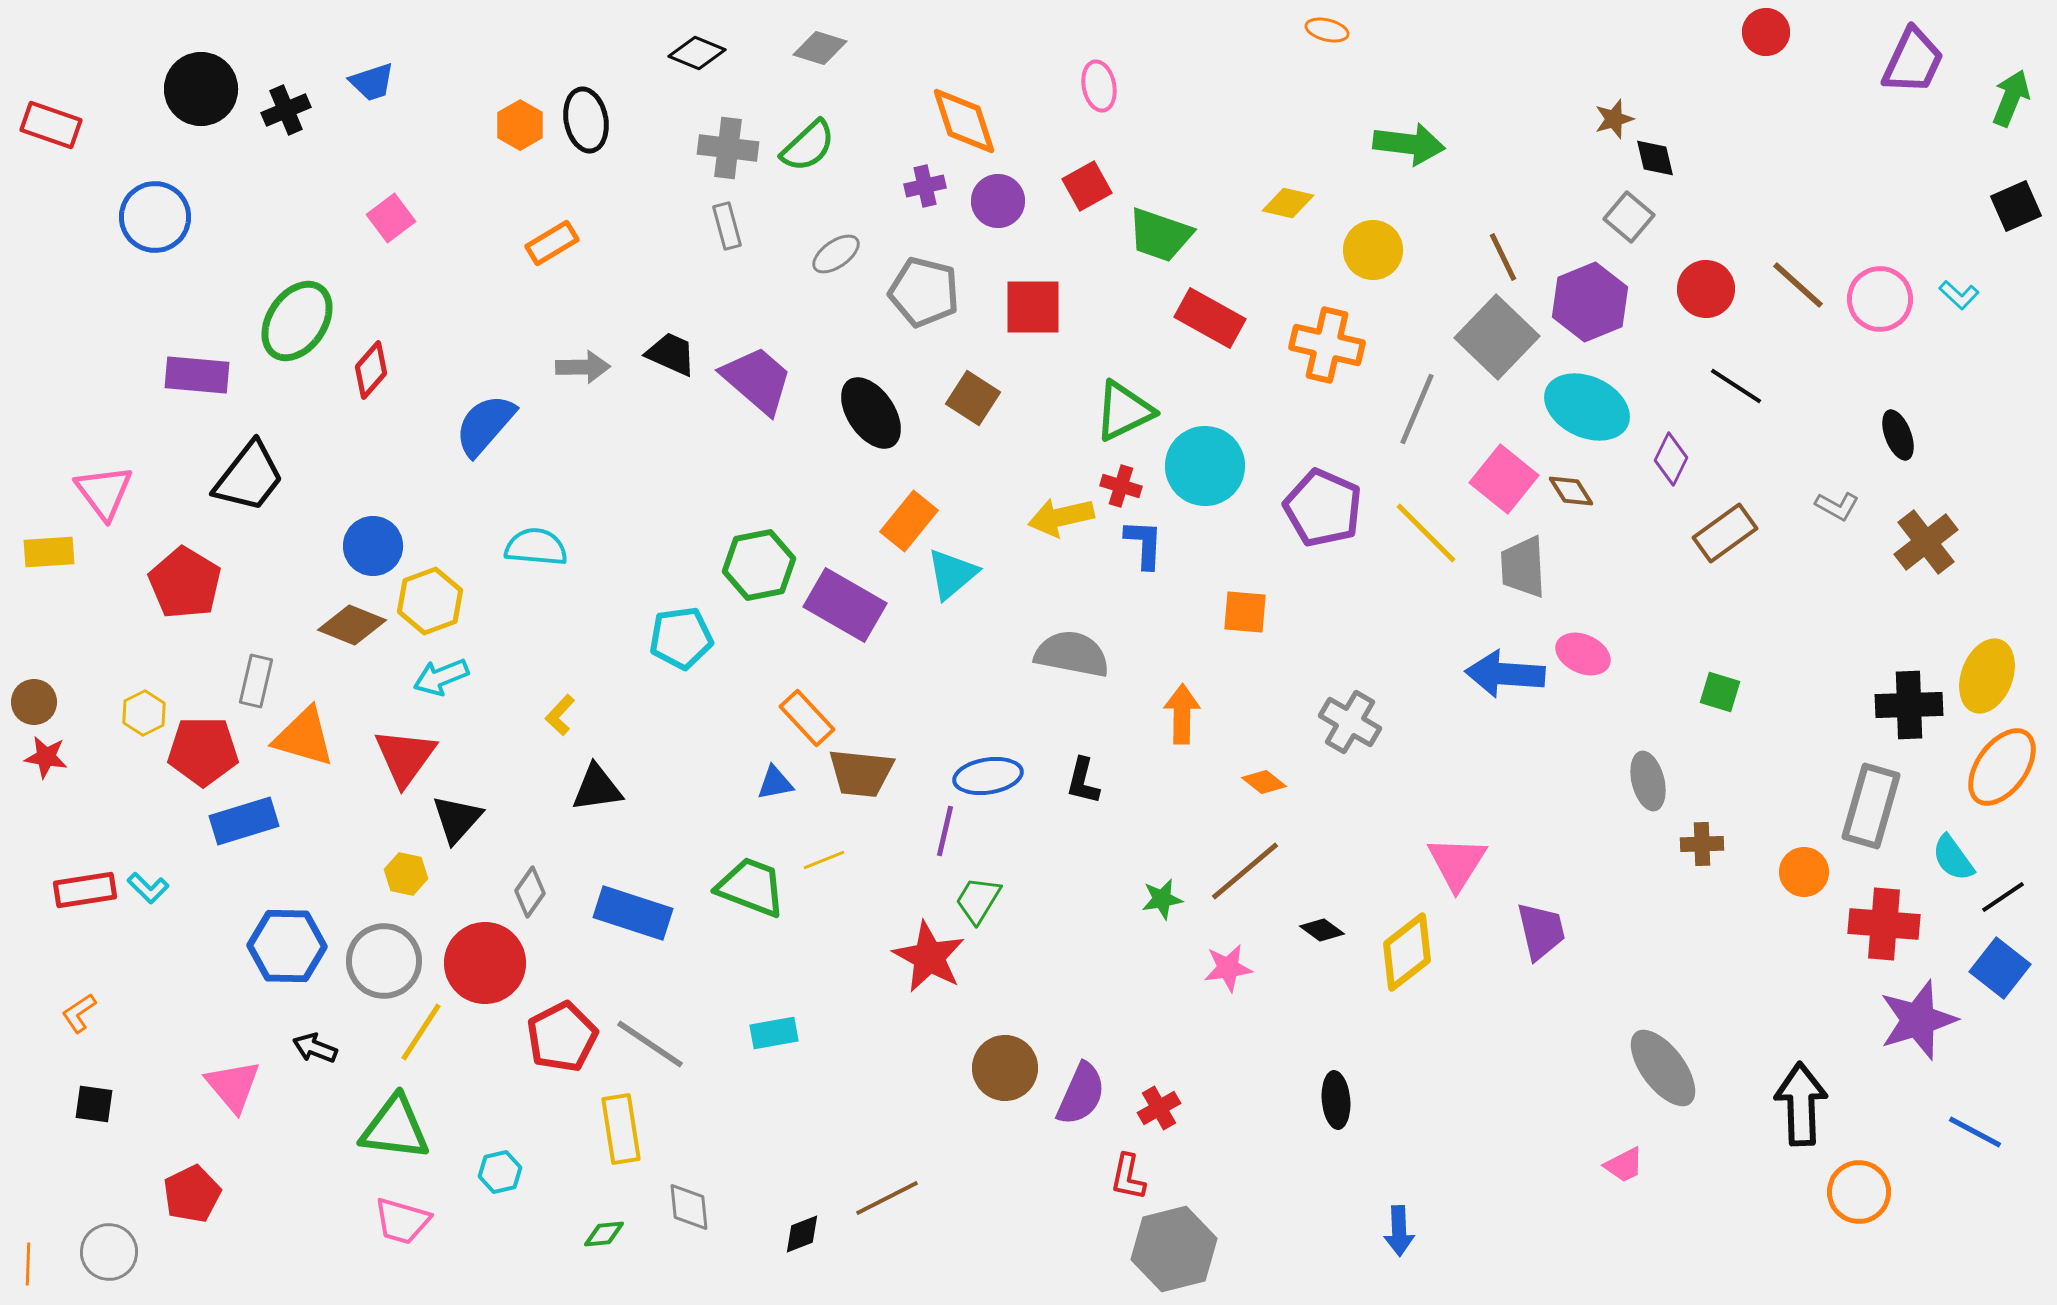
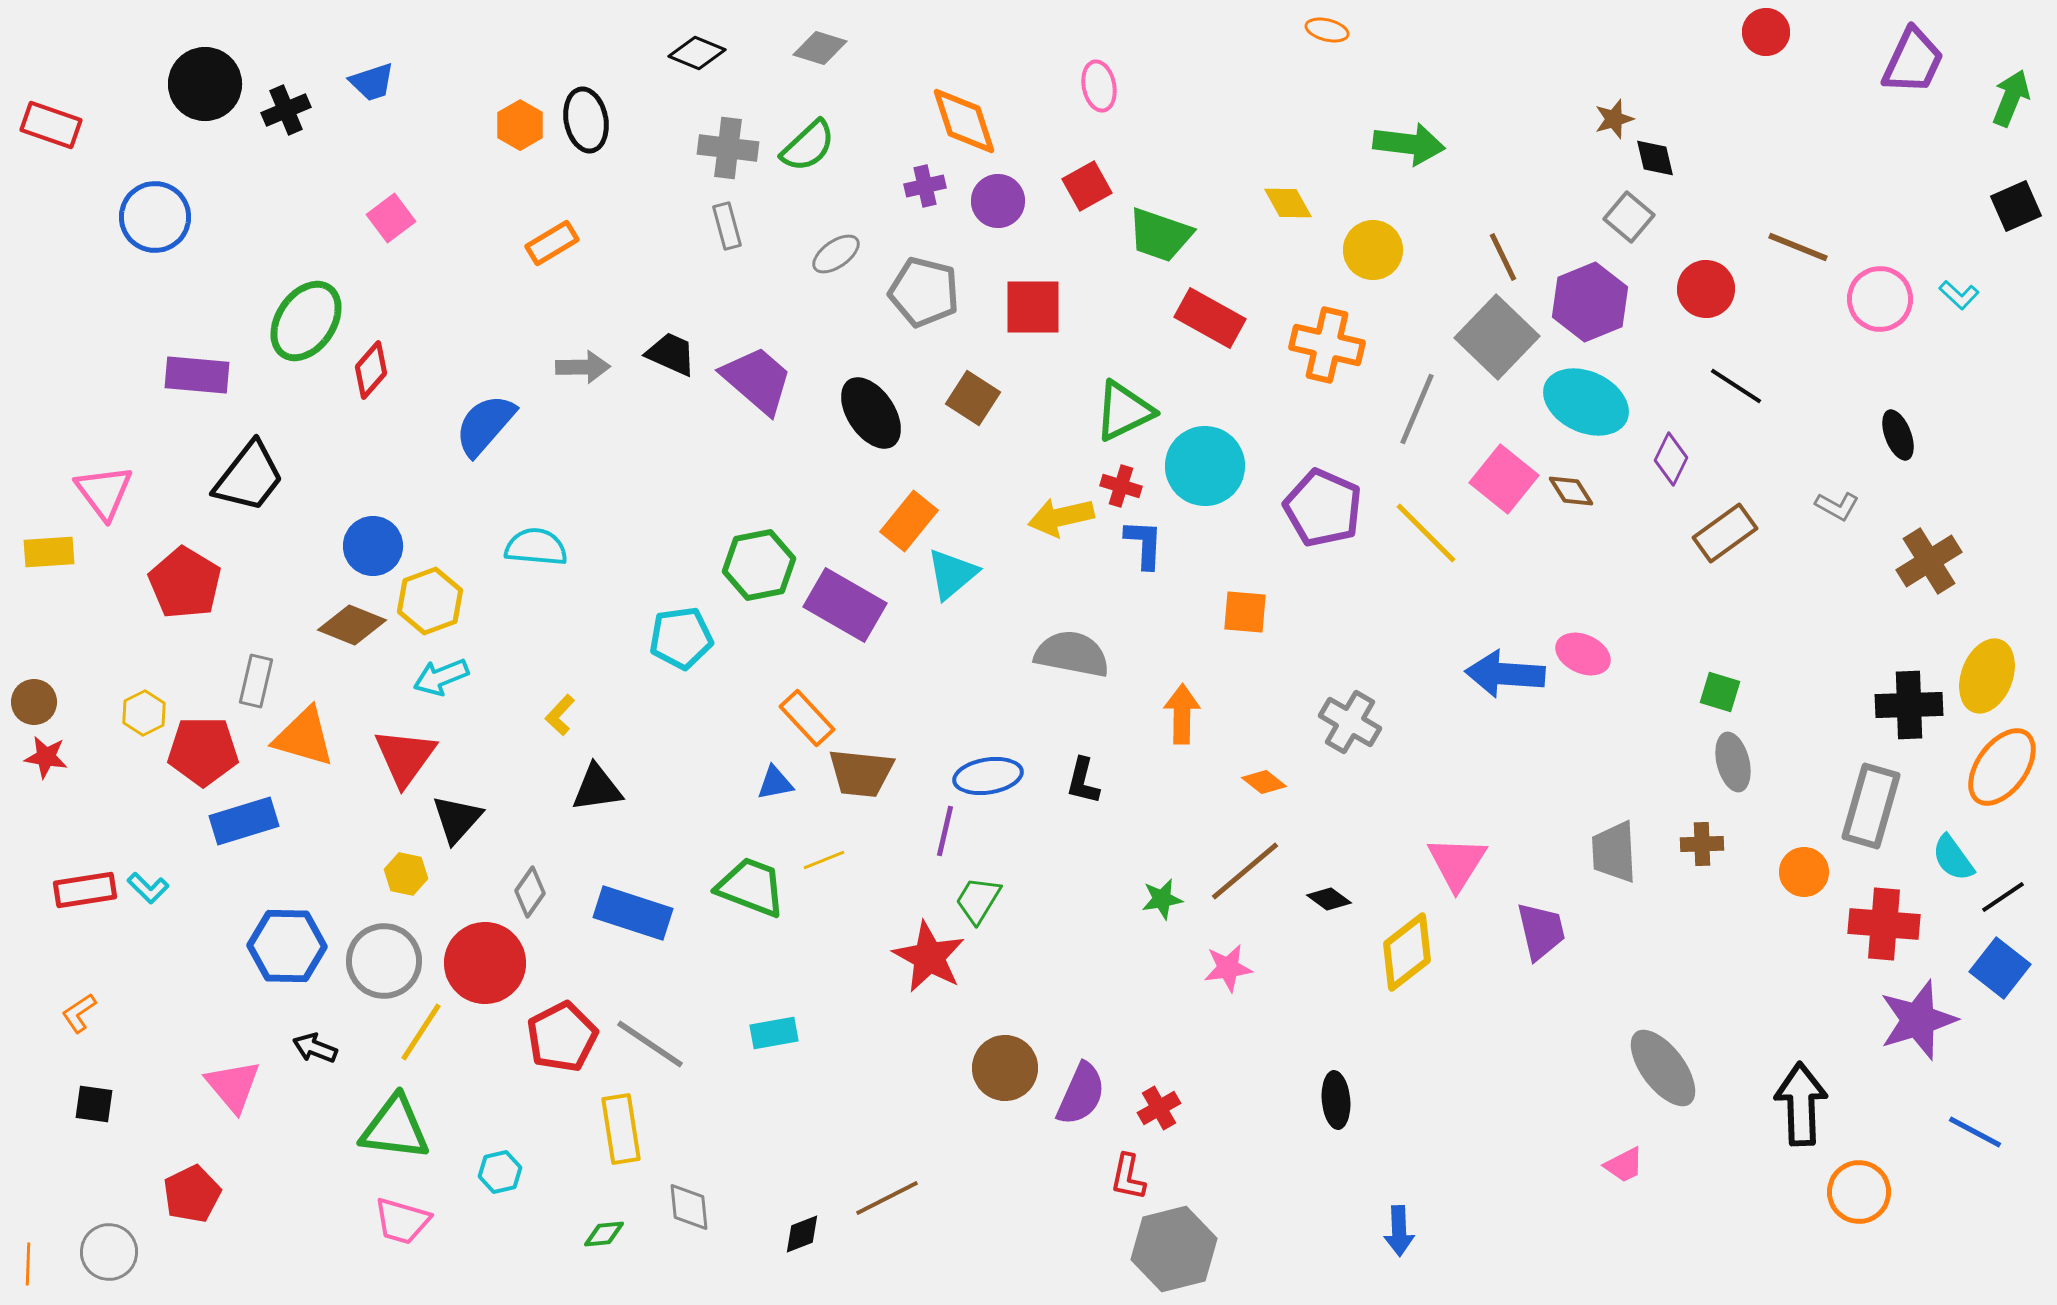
black circle at (201, 89): moved 4 px right, 5 px up
yellow diamond at (1288, 203): rotated 48 degrees clockwise
brown line at (1798, 285): moved 38 px up; rotated 20 degrees counterclockwise
green ellipse at (297, 321): moved 9 px right
cyan ellipse at (1587, 407): moved 1 px left, 5 px up
brown cross at (1926, 542): moved 3 px right, 19 px down; rotated 6 degrees clockwise
gray trapezoid at (1523, 567): moved 91 px right, 285 px down
gray ellipse at (1648, 781): moved 85 px right, 19 px up
black diamond at (1322, 930): moved 7 px right, 31 px up
